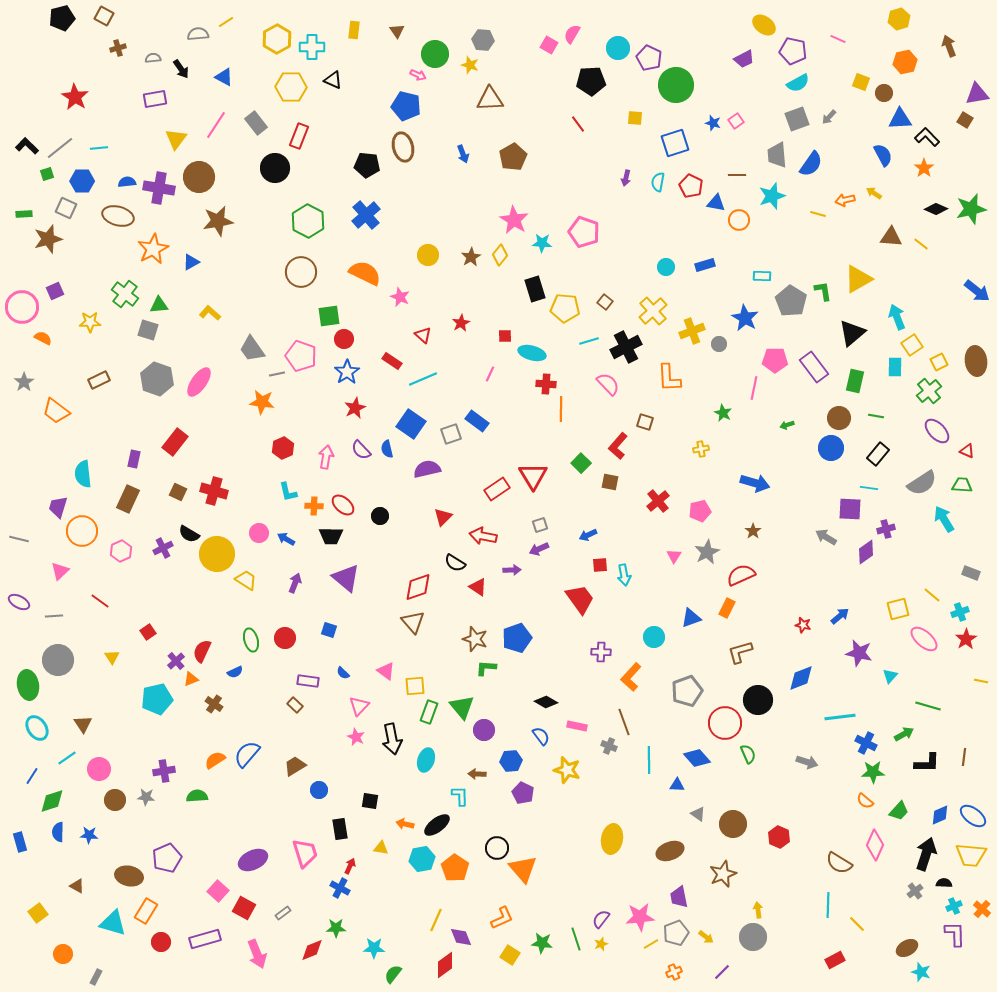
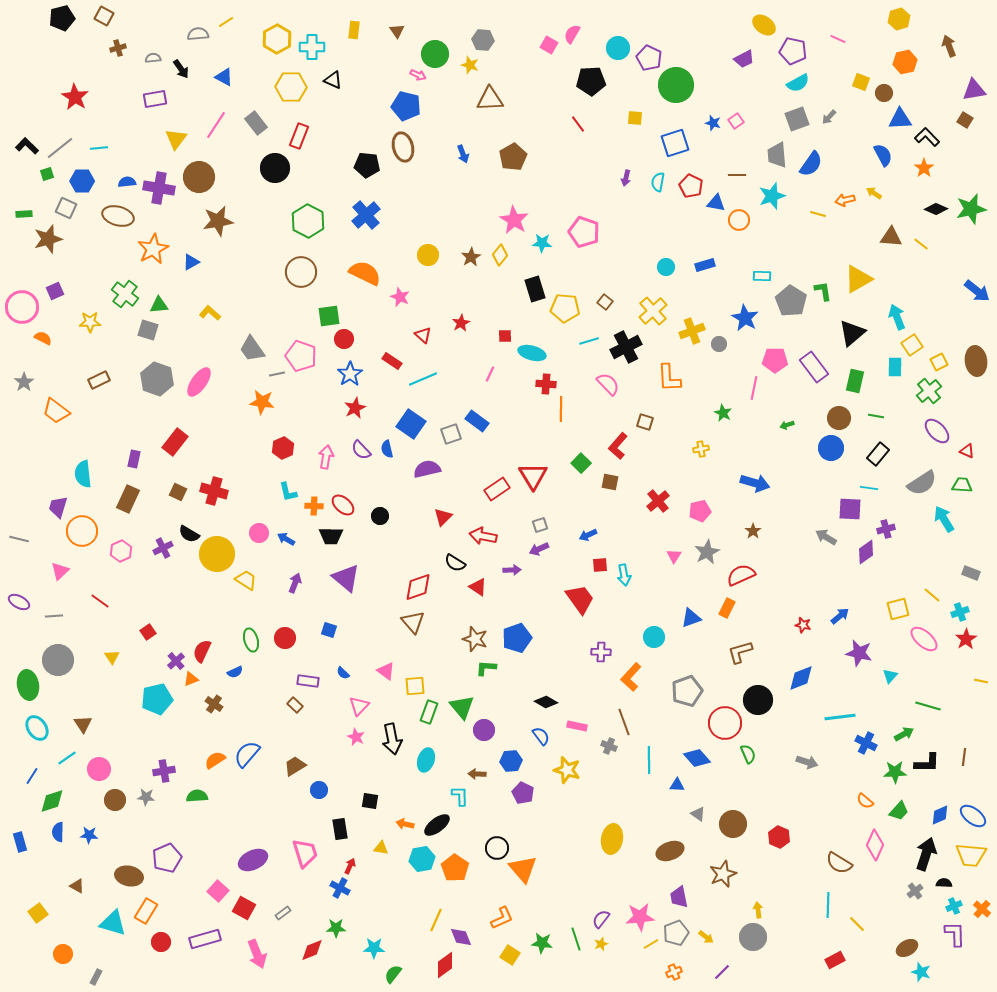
purple triangle at (977, 94): moved 3 px left, 4 px up
blue star at (347, 372): moved 3 px right, 2 px down
green star at (873, 772): moved 22 px right
